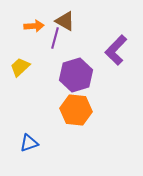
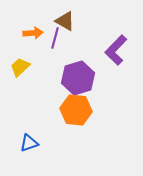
orange arrow: moved 1 px left, 7 px down
purple hexagon: moved 2 px right, 3 px down
